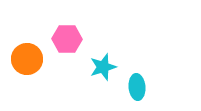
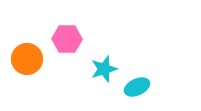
cyan star: moved 1 px right, 2 px down
cyan ellipse: rotated 70 degrees clockwise
